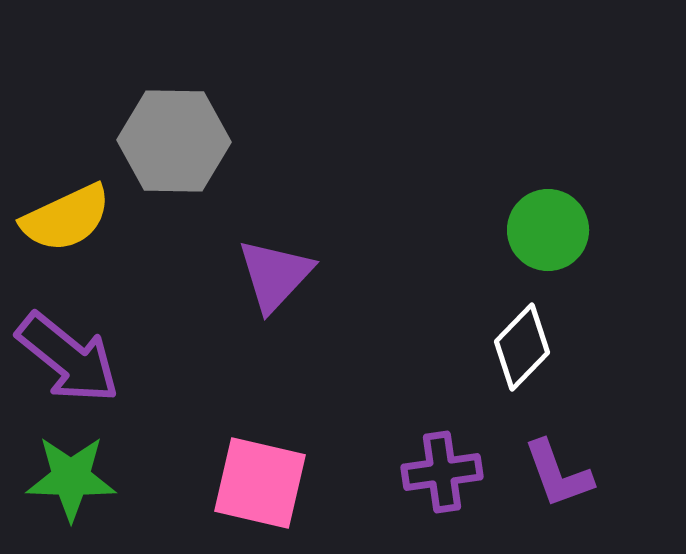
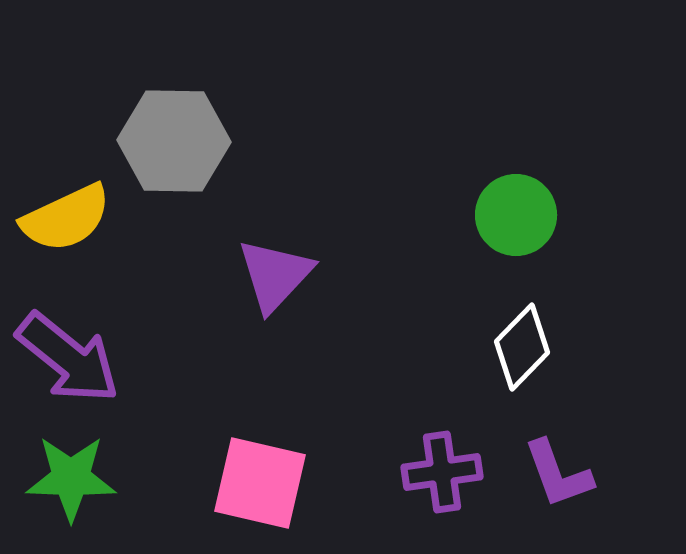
green circle: moved 32 px left, 15 px up
